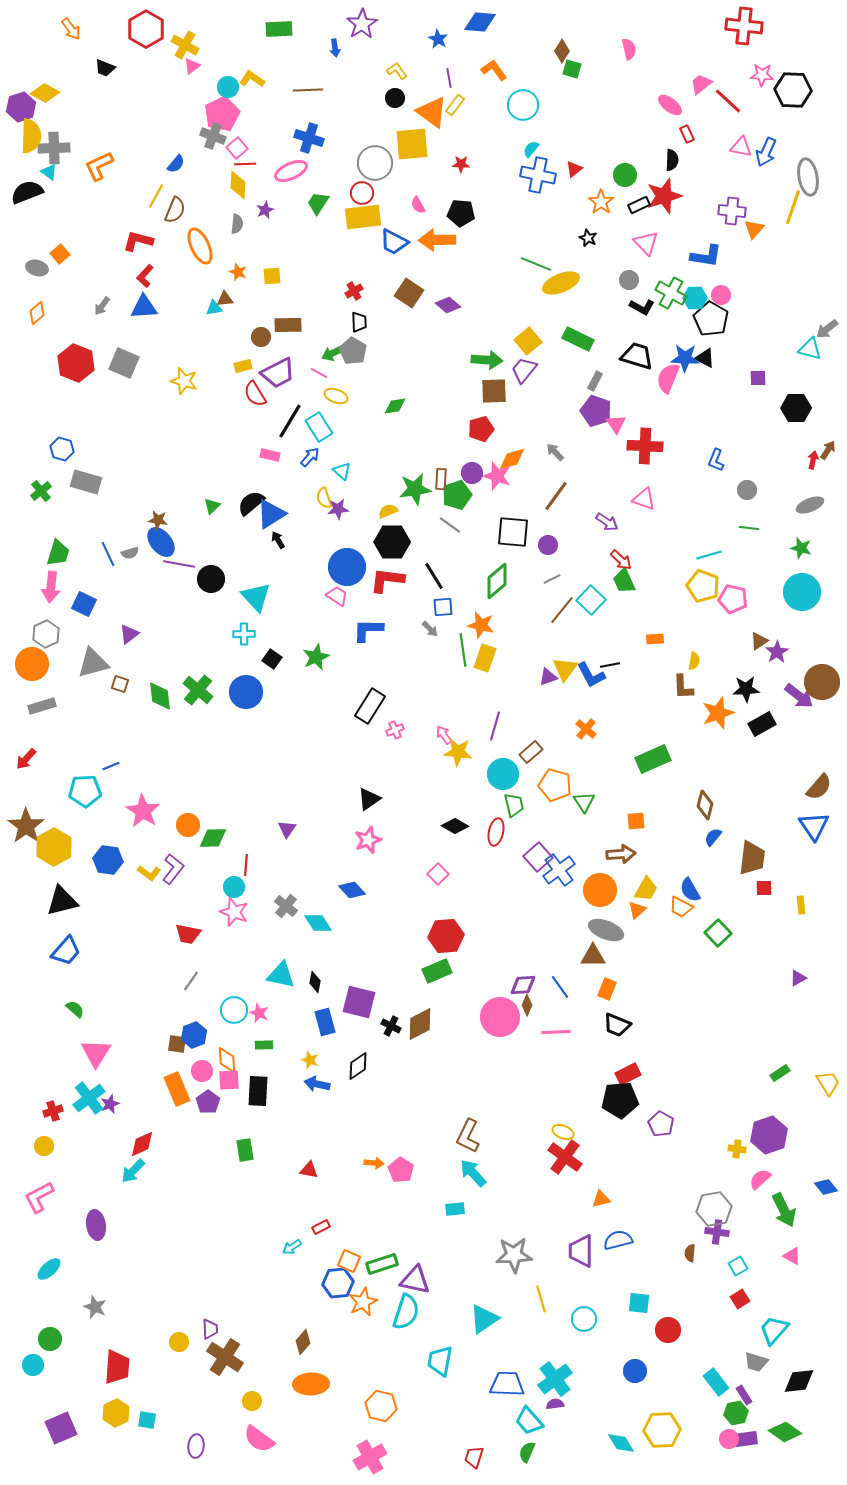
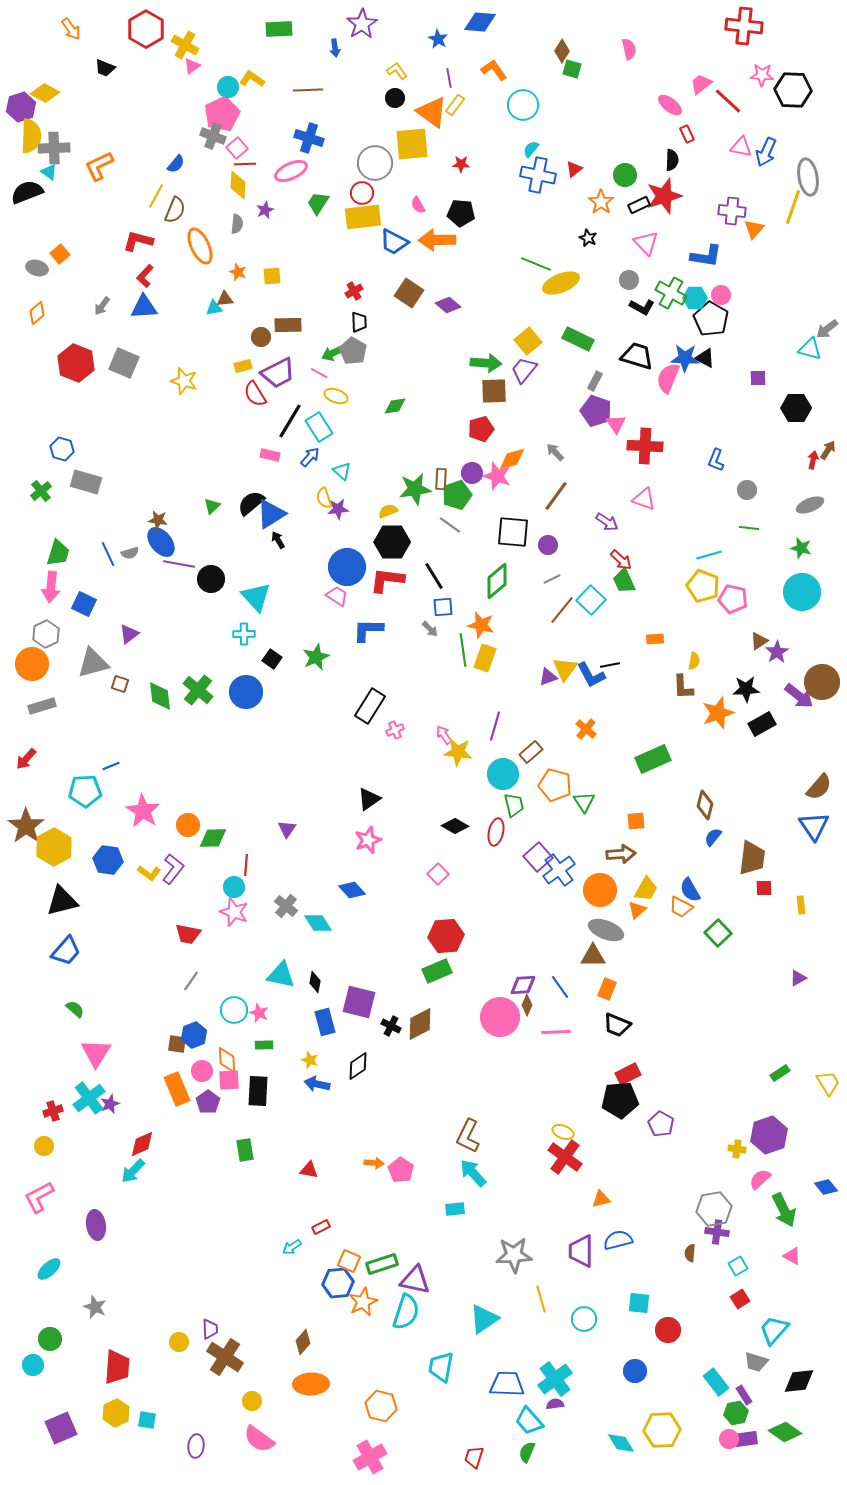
green arrow at (487, 360): moved 1 px left, 3 px down
cyan trapezoid at (440, 1361): moved 1 px right, 6 px down
